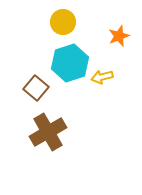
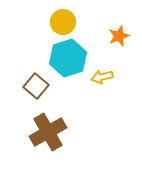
cyan hexagon: moved 2 px left, 5 px up
brown square: moved 2 px up
